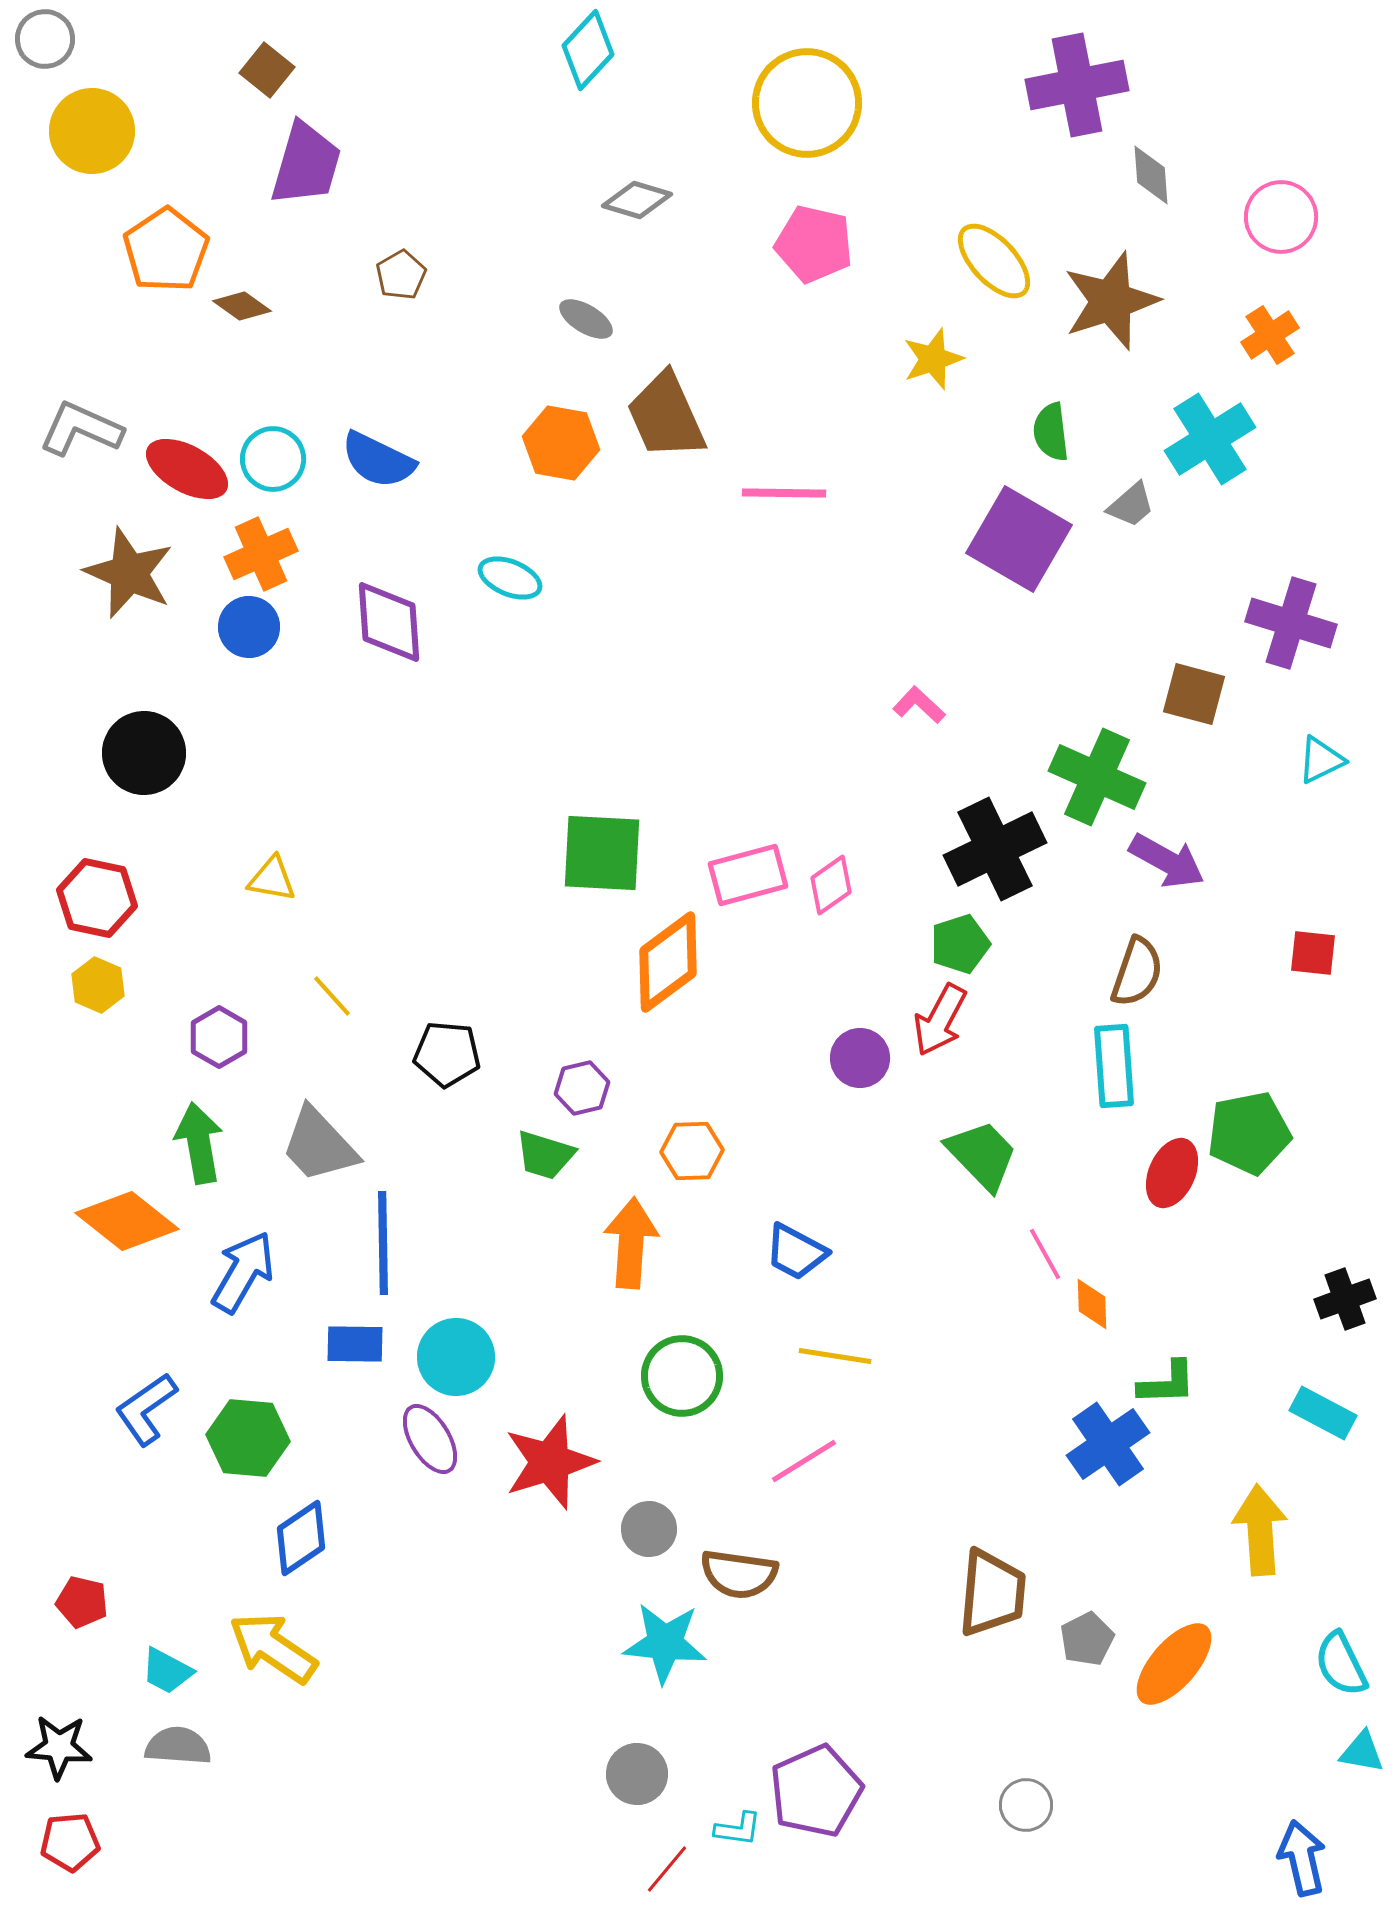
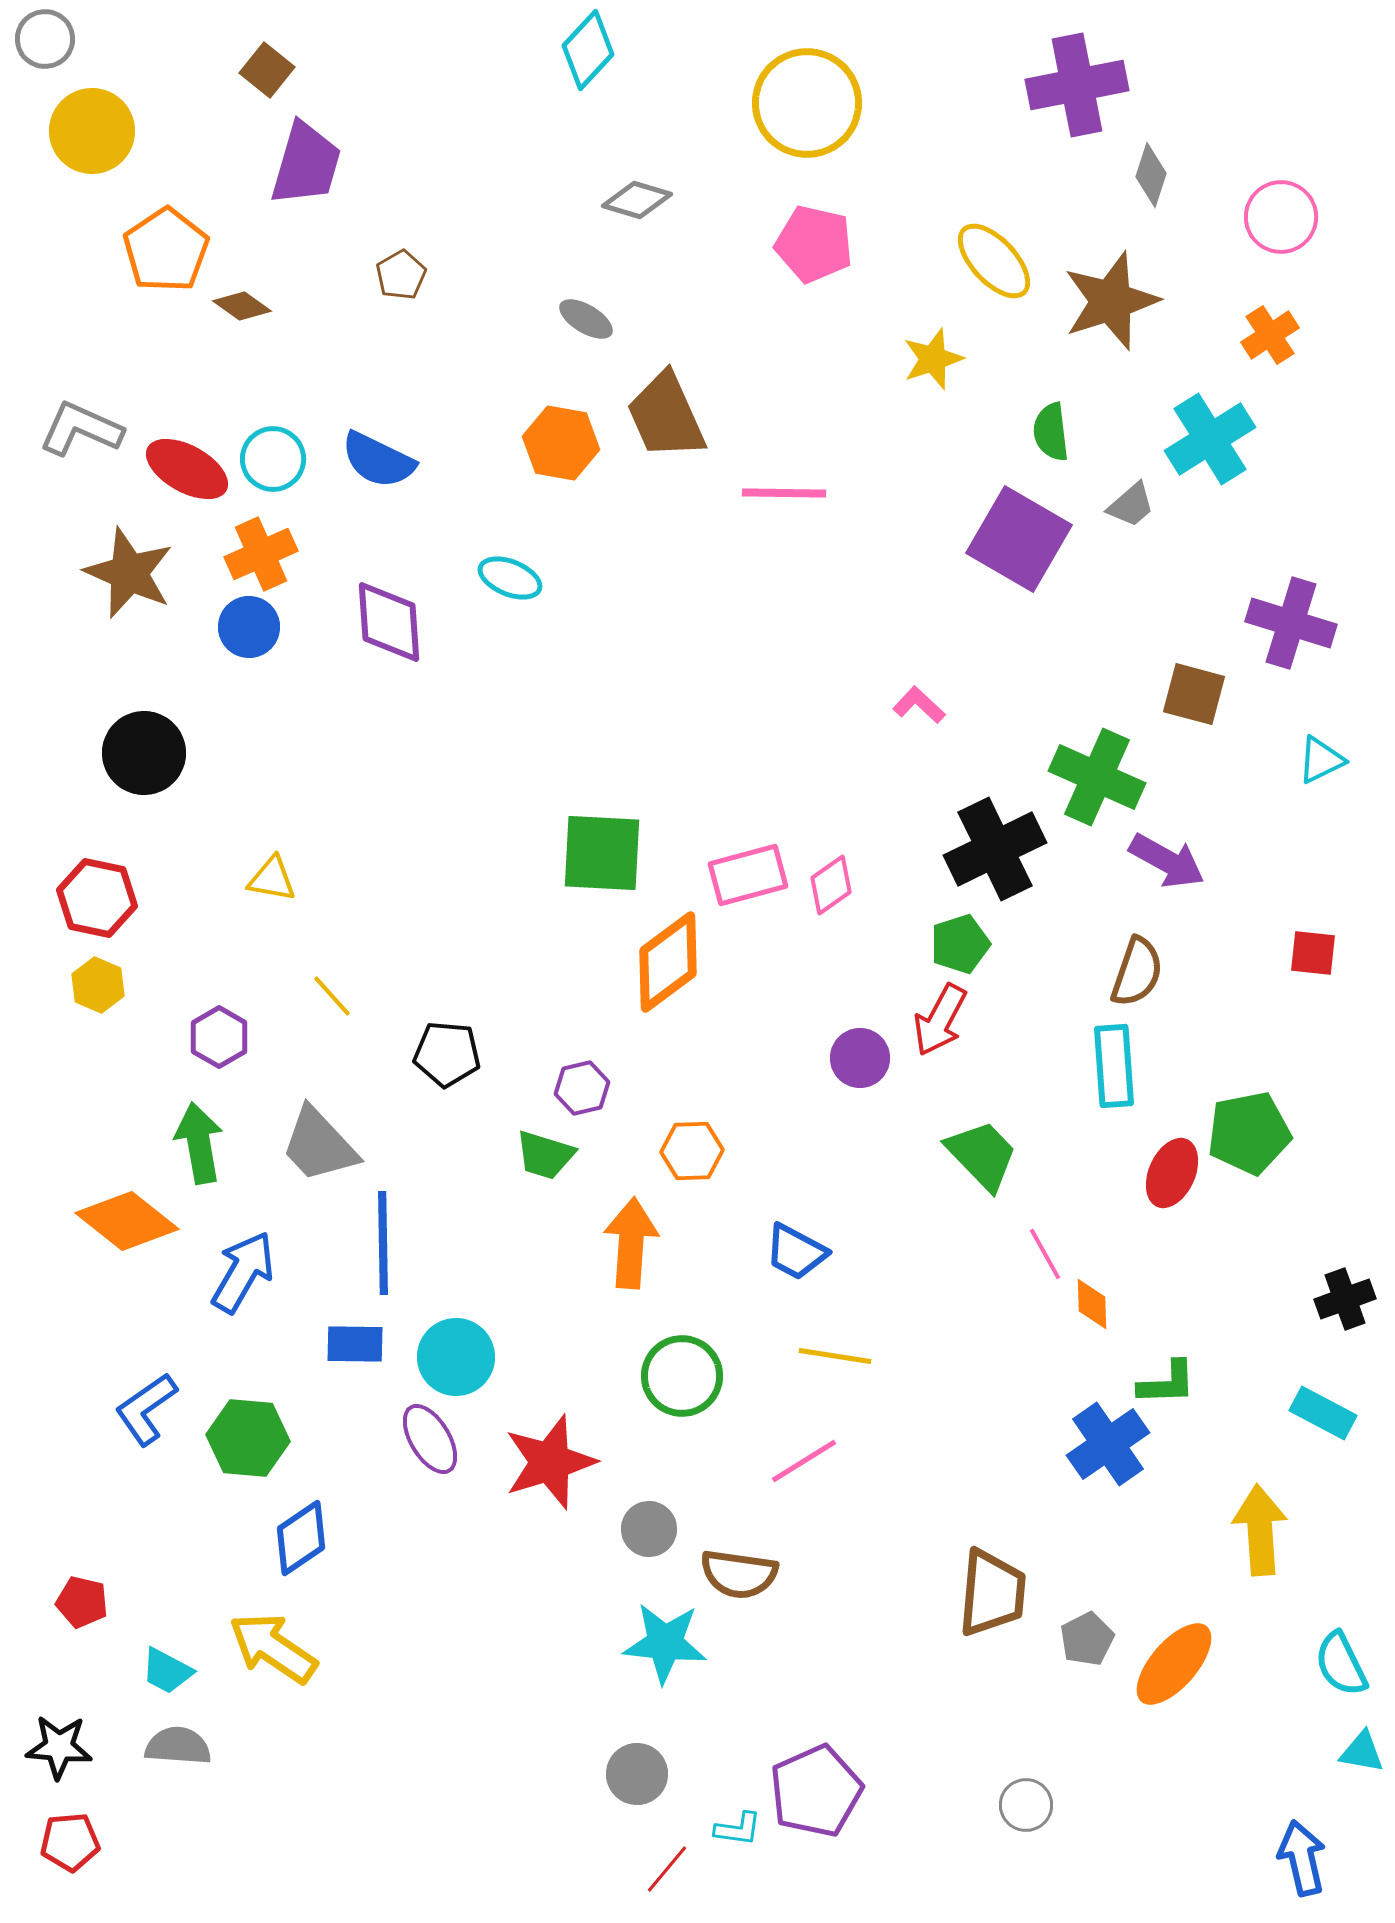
gray diamond at (1151, 175): rotated 22 degrees clockwise
